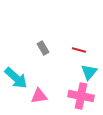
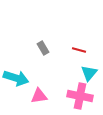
cyan triangle: moved 1 px down
cyan arrow: rotated 25 degrees counterclockwise
pink cross: moved 1 px left
